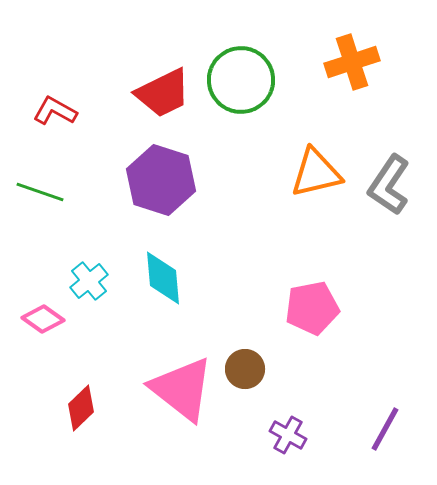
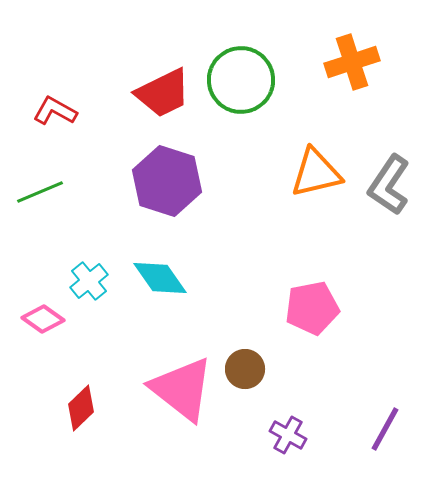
purple hexagon: moved 6 px right, 1 px down
green line: rotated 42 degrees counterclockwise
cyan diamond: moved 3 px left; rotated 30 degrees counterclockwise
